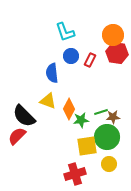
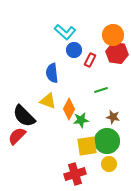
cyan L-shape: rotated 30 degrees counterclockwise
blue circle: moved 3 px right, 6 px up
green line: moved 22 px up
brown star: rotated 16 degrees clockwise
green circle: moved 4 px down
